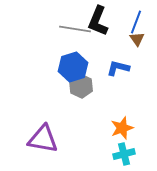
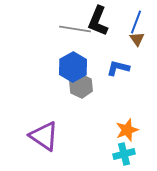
blue hexagon: rotated 12 degrees counterclockwise
orange star: moved 5 px right, 2 px down
purple triangle: moved 1 px right, 3 px up; rotated 24 degrees clockwise
